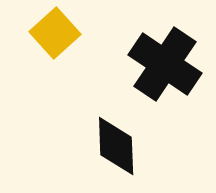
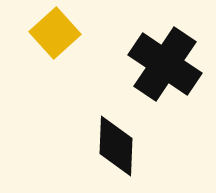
black diamond: rotated 4 degrees clockwise
